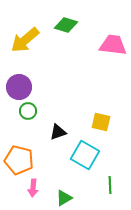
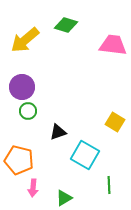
purple circle: moved 3 px right
yellow square: moved 14 px right; rotated 18 degrees clockwise
green line: moved 1 px left
